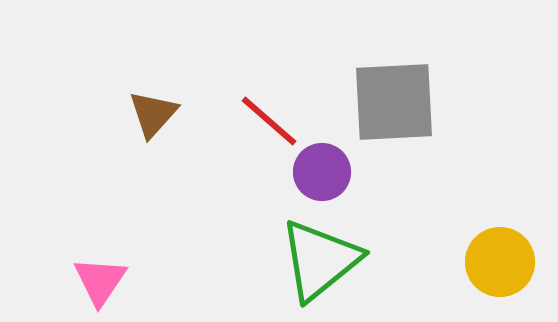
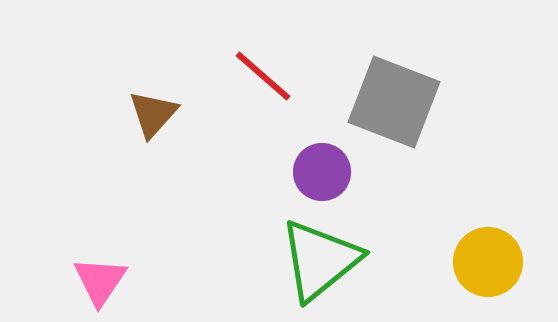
gray square: rotated 24 degrees clockwise
red line: moved 6 px left, 45 px up
yellow circle: moved 12 px left
